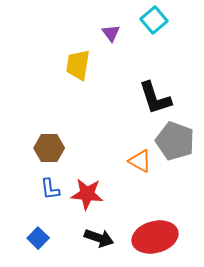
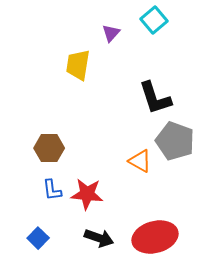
purple triangle: rotated 18 degrees clockwise
blue L-shape: moved 2 px right, 1 px down
